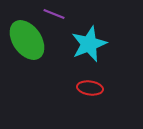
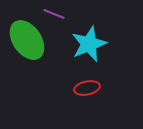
red ellipse: moved 3 px left; rotated 20 degrees counterclockwise
